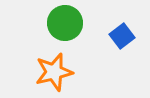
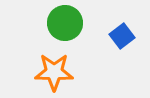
orange star: rotated 15 degrees clockwise
